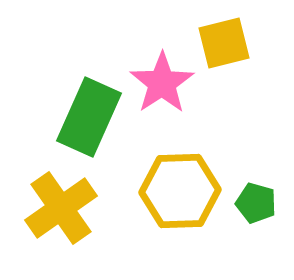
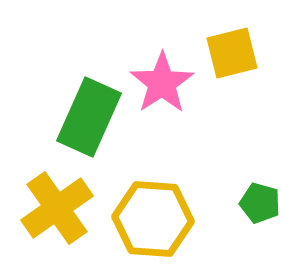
yellow square: moved 8 px right, 10 px down
yellow hexagon: moved 27 px left, 28 px down; rotated 6 degrees clockwise
green pentagon: moved 4 px right
yellow cross: moved 4 px left
